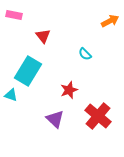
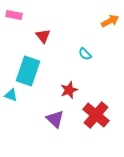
cyan rectangle: rotated 12 degrees counterclockwise
red cross: moved 2 px left, 1 px up
